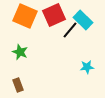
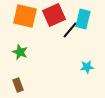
orange square: rotated 10 degrees counterclockwise
cyan rectangle: moved 1 px up; rotated 60 degrees clockwise
